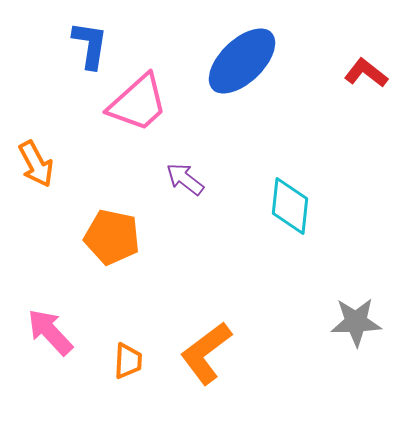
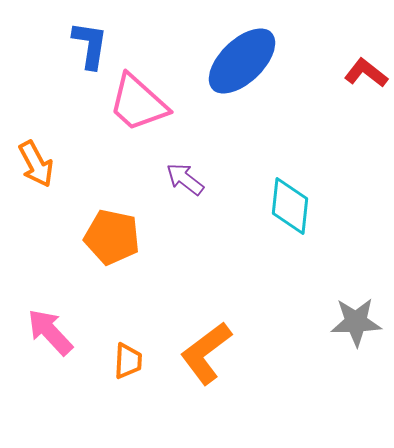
pink trapezoid: rotated 84 degrees clockwise
